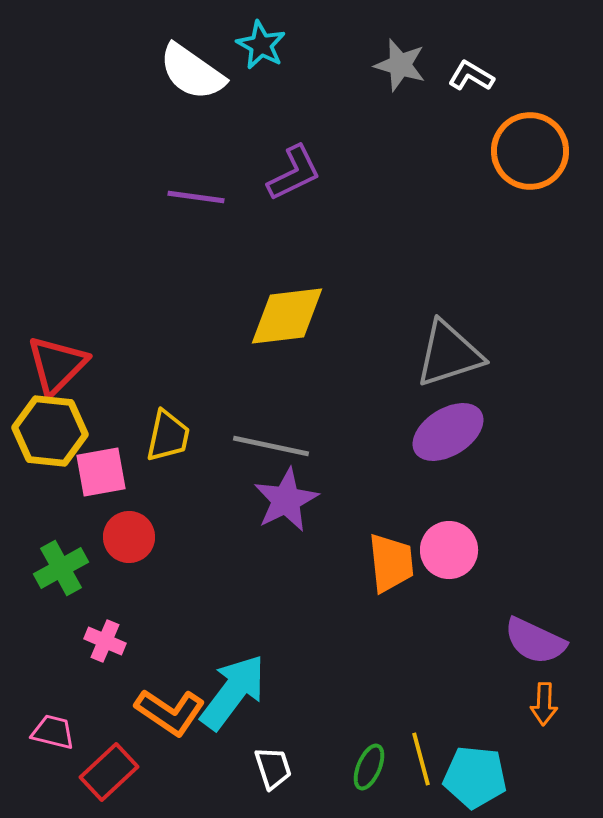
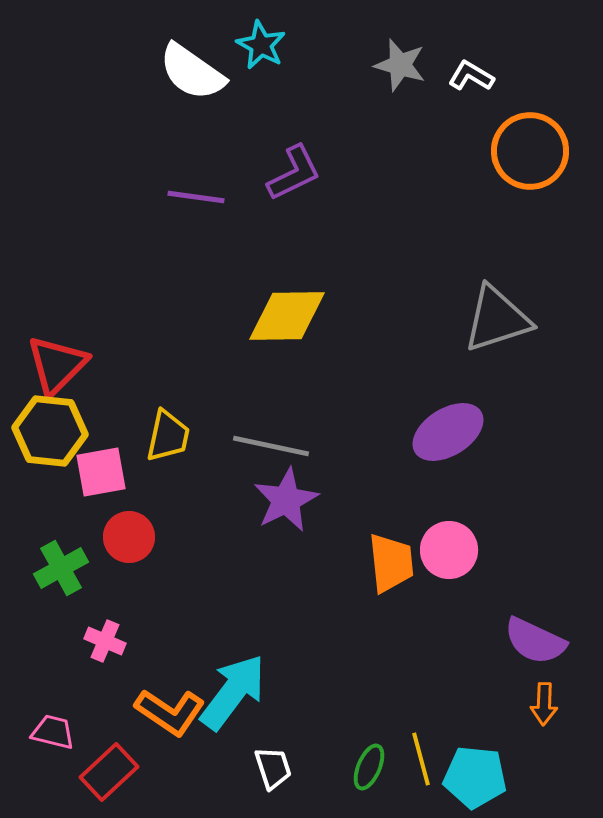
yellow diamond: rotated 6 degrees clockwise
gray triangle: moved 48 px right, 35 px up
